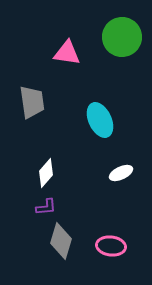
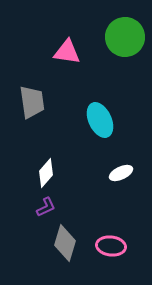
green circle: moved 3 px right
pink triangle: moved 1 px up
purple L-shape: rotated 20 degrees counterclockwise
gray diamond: moved 4 px right, 2 px down
